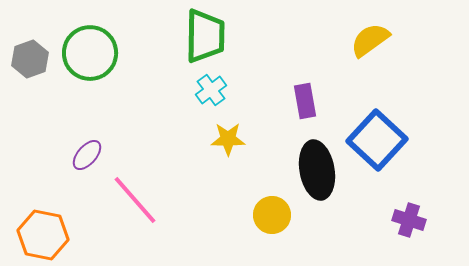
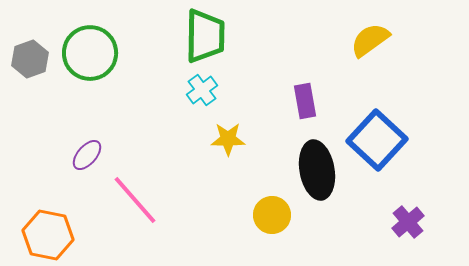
cyan cross: moved 9 px left
purple cross: moved 1 px left, 2 px down; rotated 32 degrees clockwise
orange hexagon: moved 5 px right
